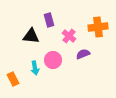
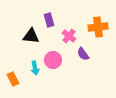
purple semicircle: rotated 104 degrees counterclockwise
